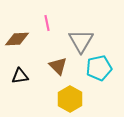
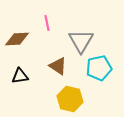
brown triangle: rotated 12 degrees counterclockwise
yellow hexagon: rotated 15 degrees counterclockwise
